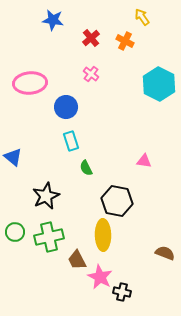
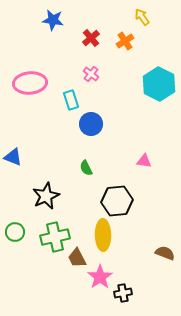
orange cross: rotated 30 degrees clockwise
blue circle: moved 25 px right, 17 px down
cyan rectangle: moved 41 px up
blue triangle: rotated 18 degrees counterclockwise
black hexagon: rotated 16 degrees counterclockwise
green cross: moved 6 px right
brown trapezoid: moved 2 px up
pink star: rotated 10 degrees clockwise
black cross: moved 1 px right, 1 px down; rotated 24 degrees counterclockwise
